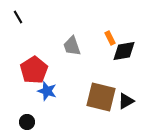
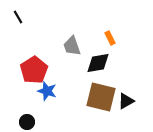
black diamond: moved 26 px left, 12 px down
